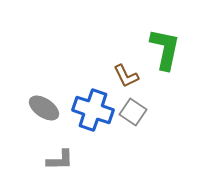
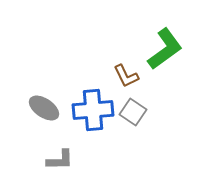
green L-shape: rotated 42 degrees clockwise
blue cross: rotated 24 degrees counterclockwise
